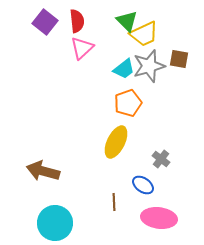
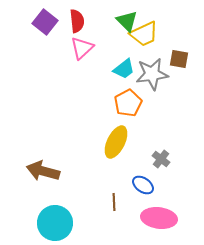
gray star: moved 3 px right, 8 px down; rotated 8 degrees clockwise
orange pentagon: rotated 8 degrees counterclockwise
